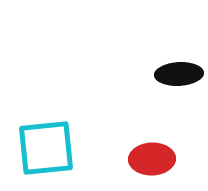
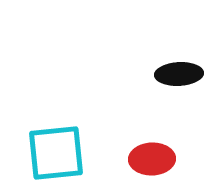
cyan square: moved 10 px right, 5 px down
